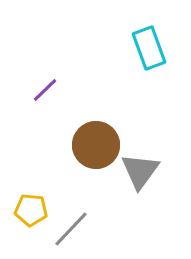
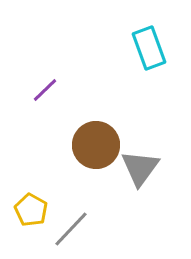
gray triangle: moved 3 px up
yellow pentagon: rotated 24 degrees clockwise
